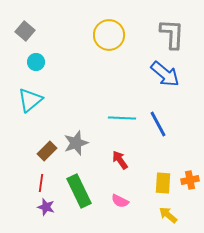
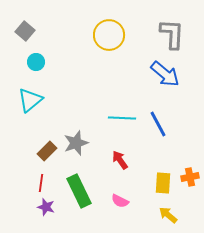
orange cross: moved 3 px up
